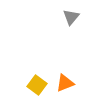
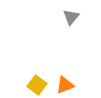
orange triangle: moved 2 px down
